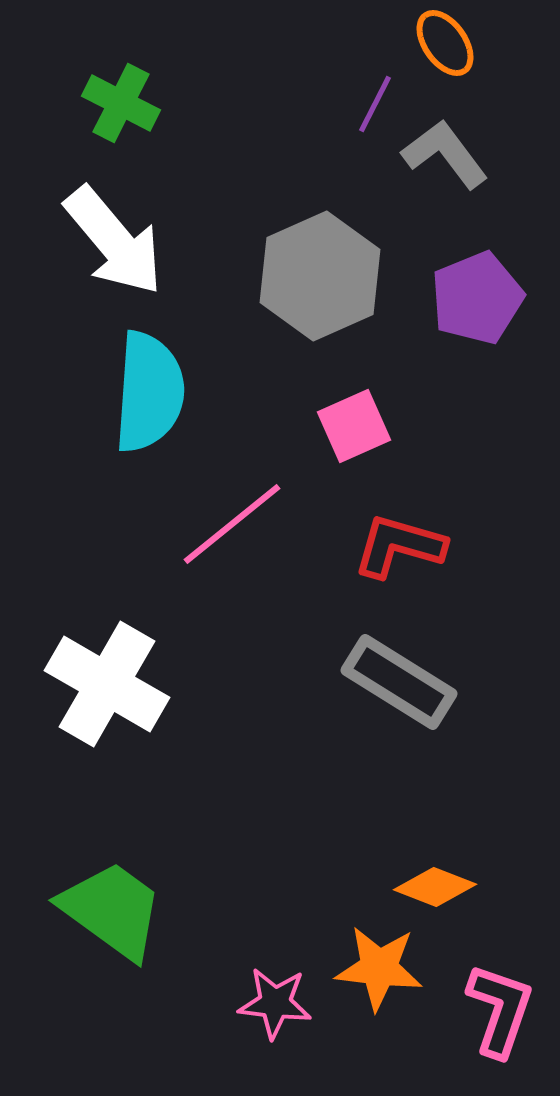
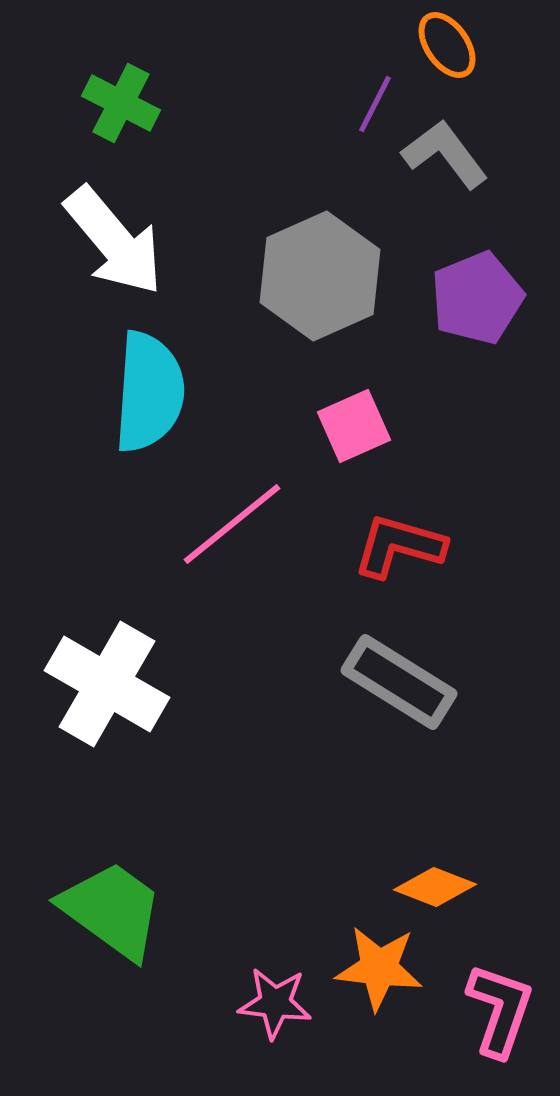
orange ellipse: moved 2 px right, 2 px down
